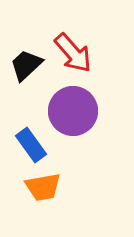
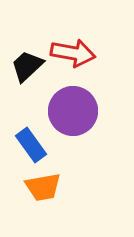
red arrow: rotated 39 degrees counterclockwise
black trapezoid: moved 1 px right, 1 px down
